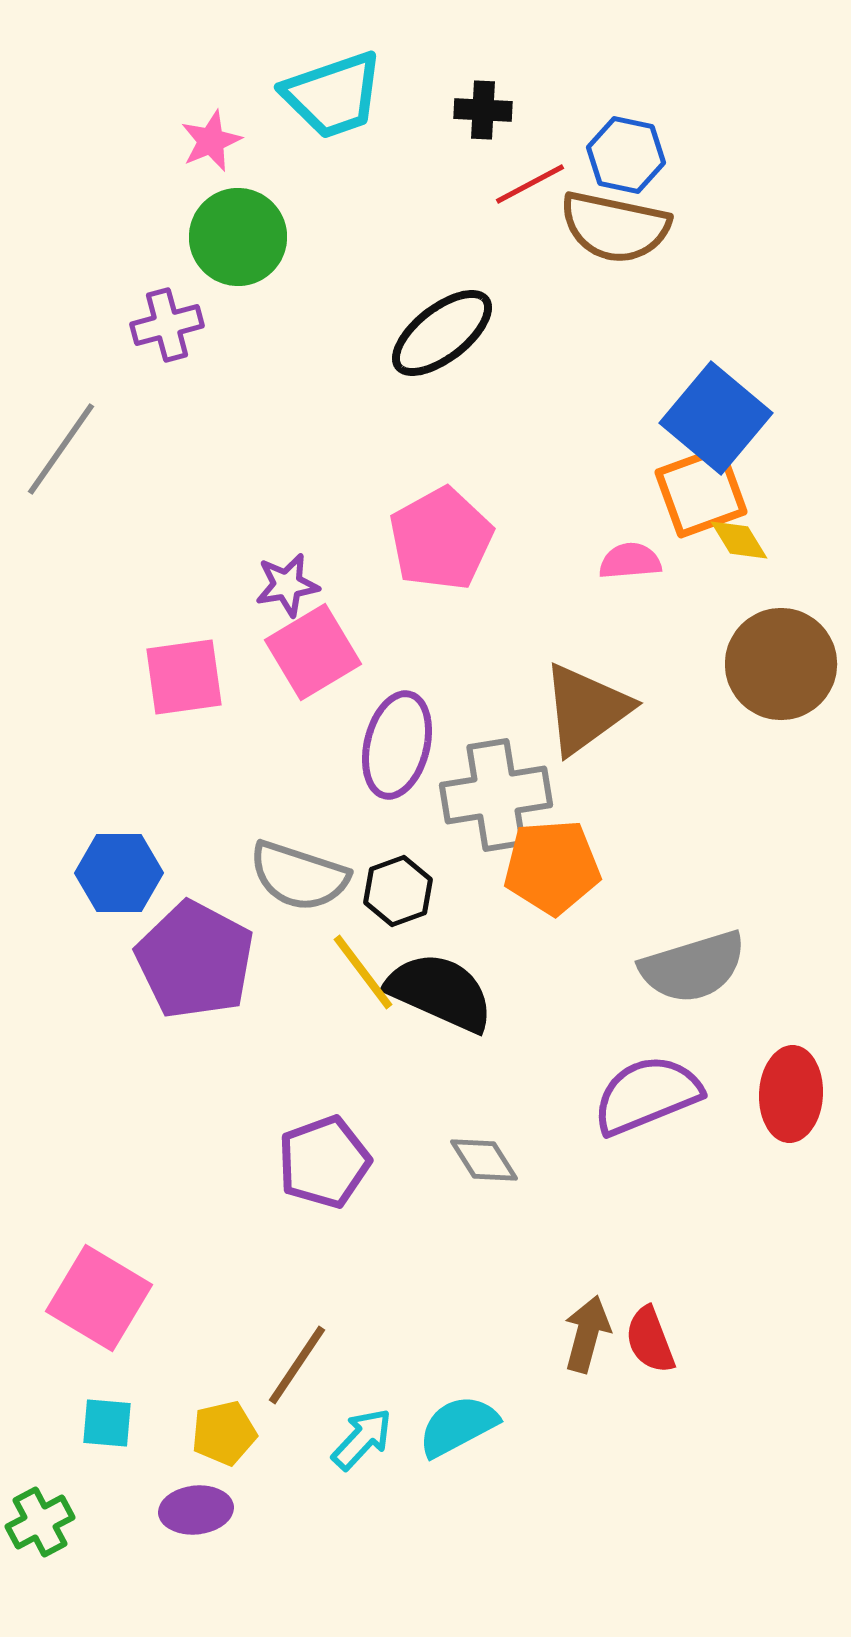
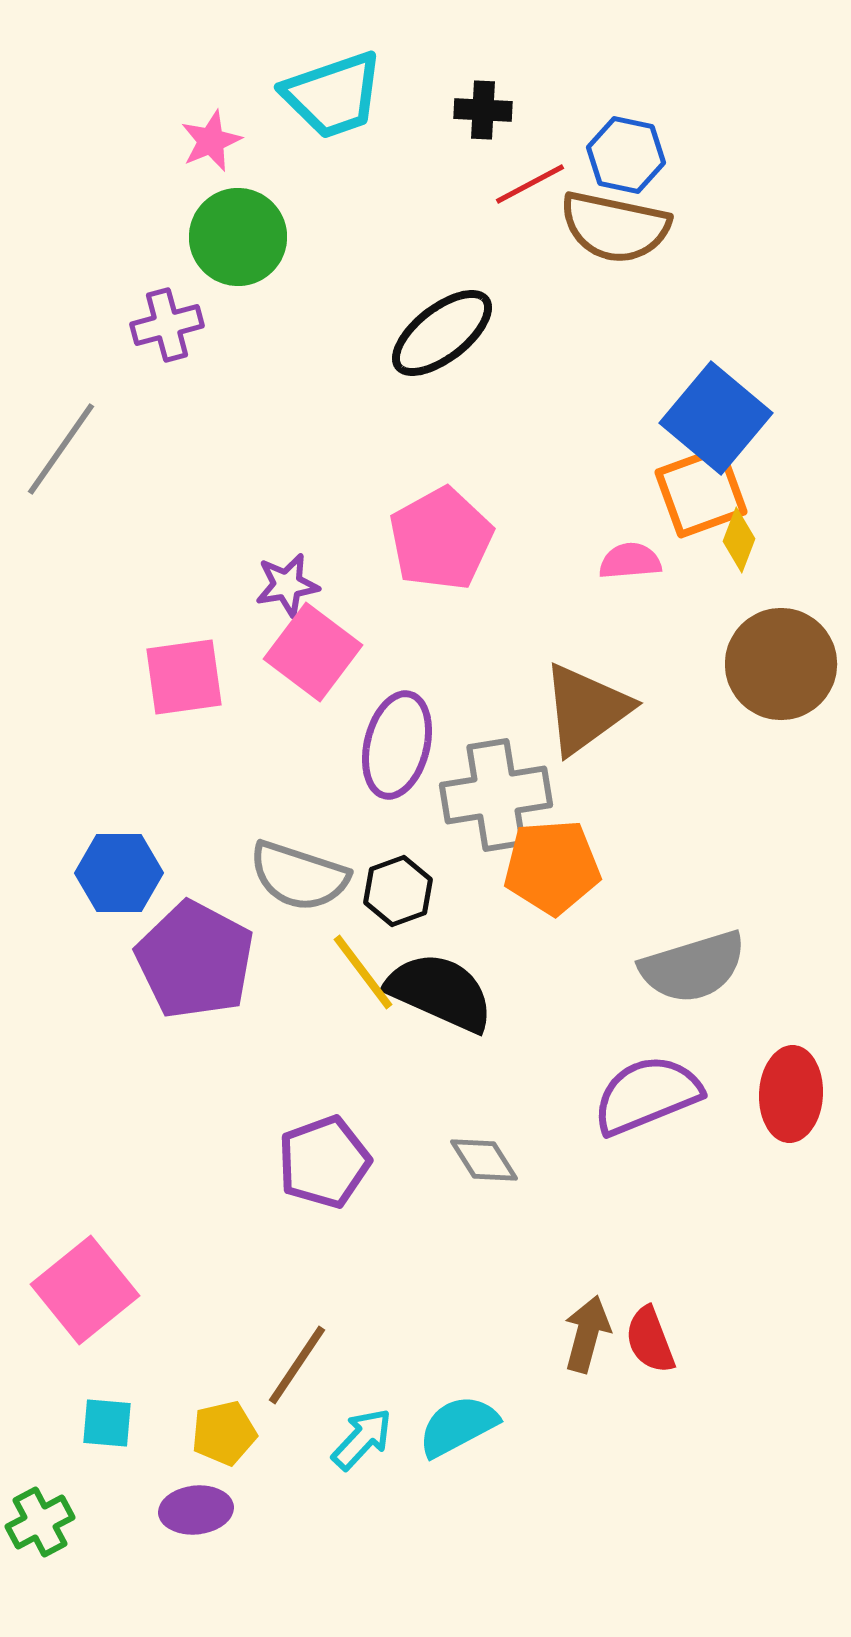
yellow diamond at (739, 540): rotated 52 degrees clockwise
pink square at (313, 652): rotated 22 degrees counterclockwise
pink square at (99, 1298): moved 14 px left, 8 px up; rotated 20 degrees clockwise
